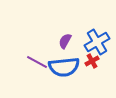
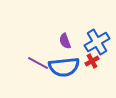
purple semicircle: rotated 49 degrees counterclockwise
purple line: moved 1 px right, 1 px down
